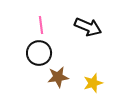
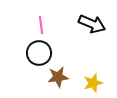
black arrow: moved 4 px right, 3 px up
